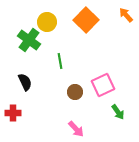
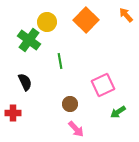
brown circle: moved 5 px left, 12 px down
green arrow: rotated 91 degrees clockwise
